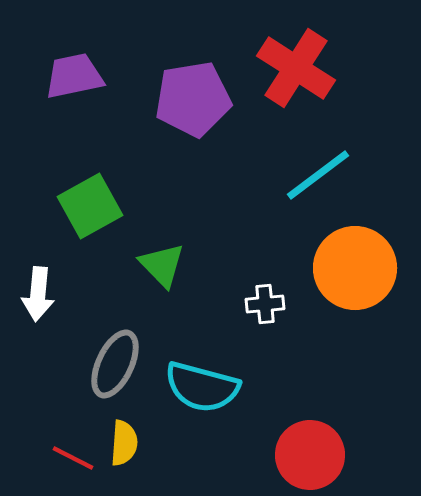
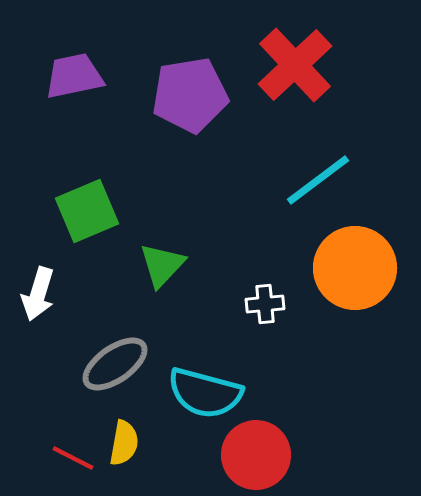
red cross: moved 1 px left, 3 px up; rotated 14 degrees clockwise
purple pentagon: moved 3 px left, 4 px up
cyan line: moved 5 px down
green square: moved 3 px left, 5 px down; rotated 6 degrees clockwise
green triangle: rotated 27 degrees clockwise
white arrow: rotated 12 degrees clockwise
gray ellipse: rotated 30 degrees clockwise
cyan semicircle: moved 3 px right, 6 px down
yellow semicircle: rotated 6 degrees clockwise
red circle: moved 54 px left
